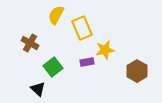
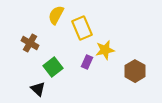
purple rectangle: rotated 56 degrees counterclockwise
brown hexagon: moved 2 px left
